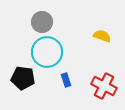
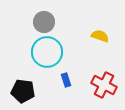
gray circle: moved 2 px right
yellow semicircle: moved 2 px left
black pentagon: moved 13 px down
red cross: moved 1 px up
